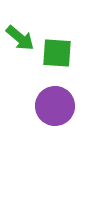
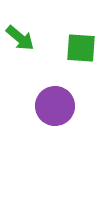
green square: moved 24 px right, 5 px up
